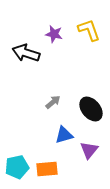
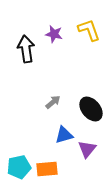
black arrow: moved 4 px up; rotated 64 degrees clockwise
purple triangle: moved 2 px left, 1 px up
cyan pentagon: moved 2 px right
